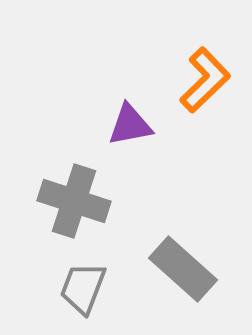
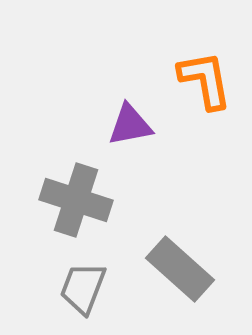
orange L-shape: rotated 56 degrees counterclockwise
gray cross: moved 2 px right, 1 px up
gray rectangle: moved 3 px left
